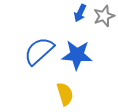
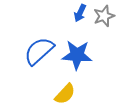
yellow semicircle: rotated 60 degrees clockwise
